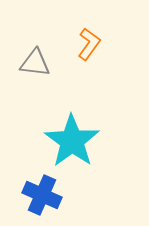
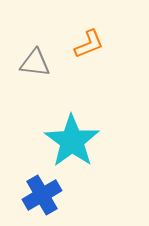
orange L-shape: rotated 32 degrees clockwise
blue cross: rotated 36 degrees clockwise
